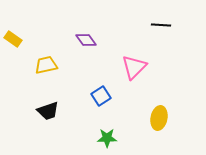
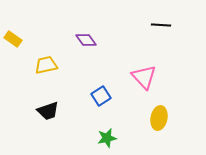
pink triangle: moved 10 px right, 10 px down; rotated 28 degrees counterclockwise
green star: rotated 12 degrees counterclockwise
